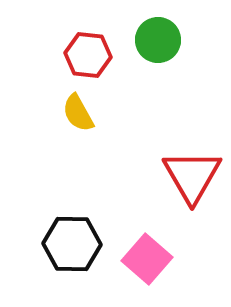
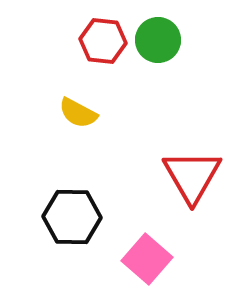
red hexagon: moved 15 px right, 14 px up
yellow semicircle: rotated 33 degrees counterclockwise
black hexagon: moved 27 px up
